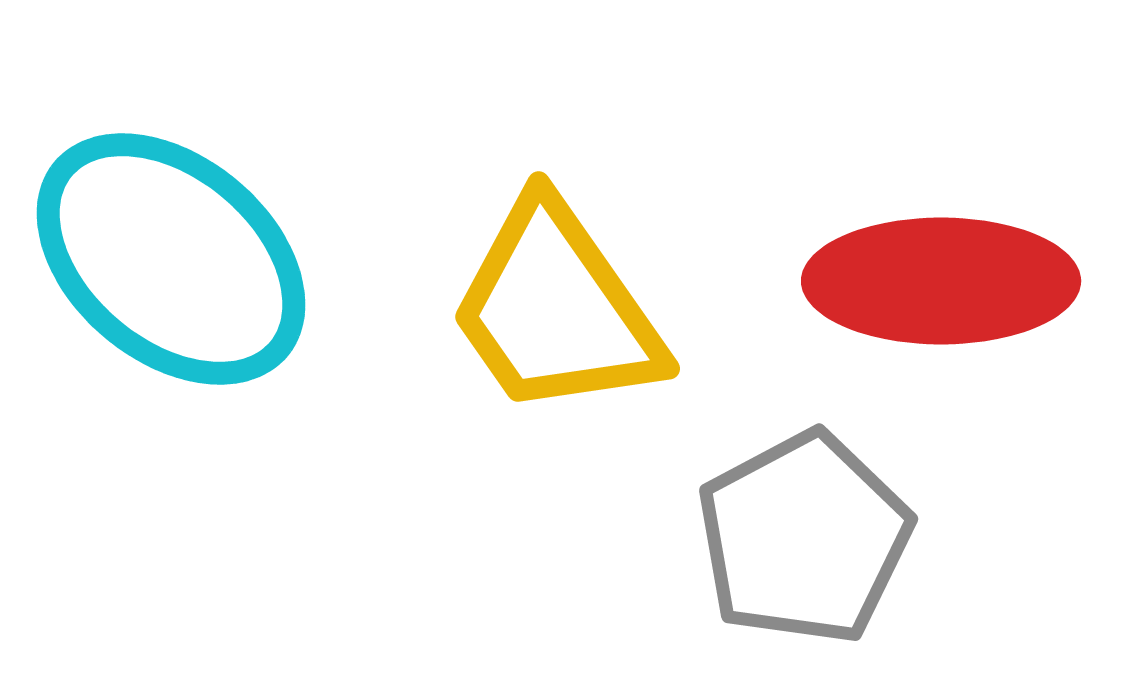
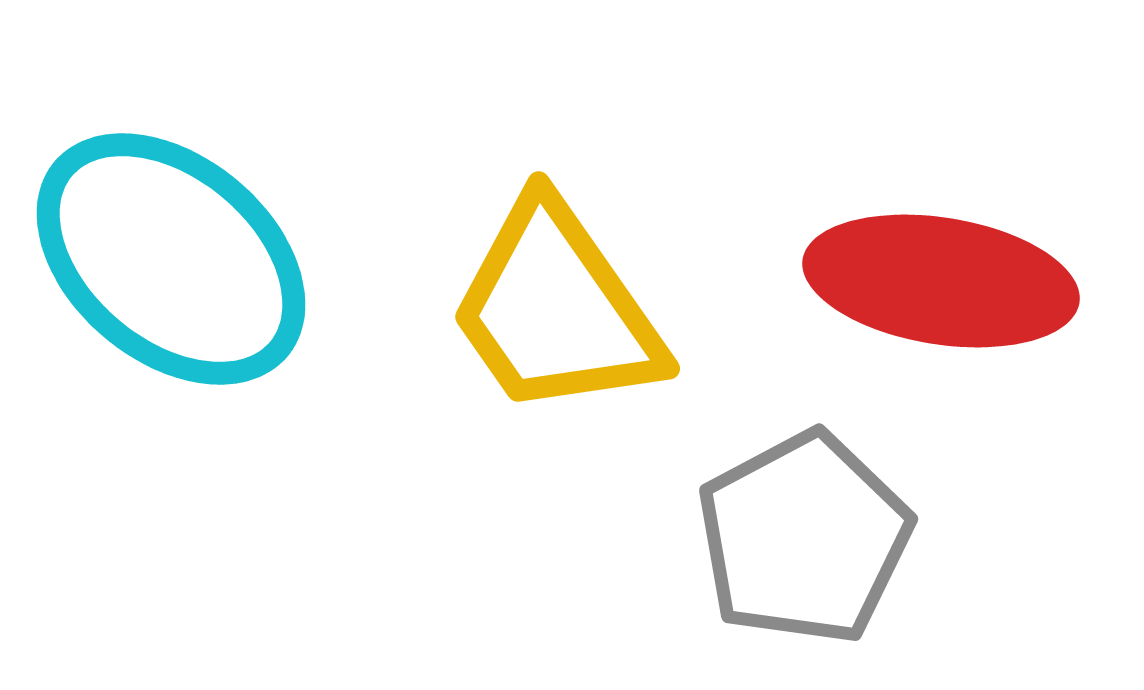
red ellipse: rotated 9 degrees clockwise
